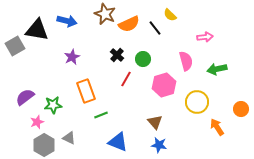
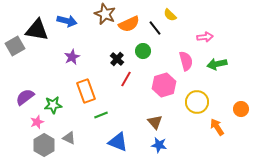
black cross: moved 4 px down
green circle: moved 8 px up
green arrow: moved 5 px up
